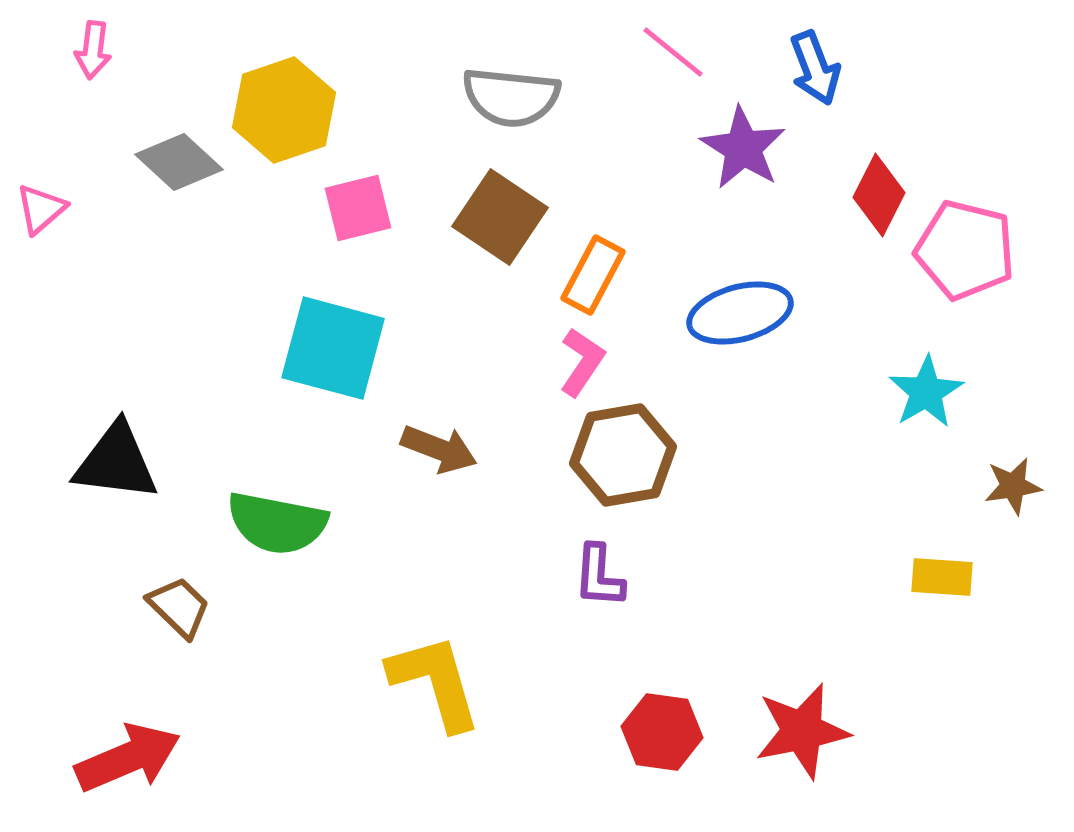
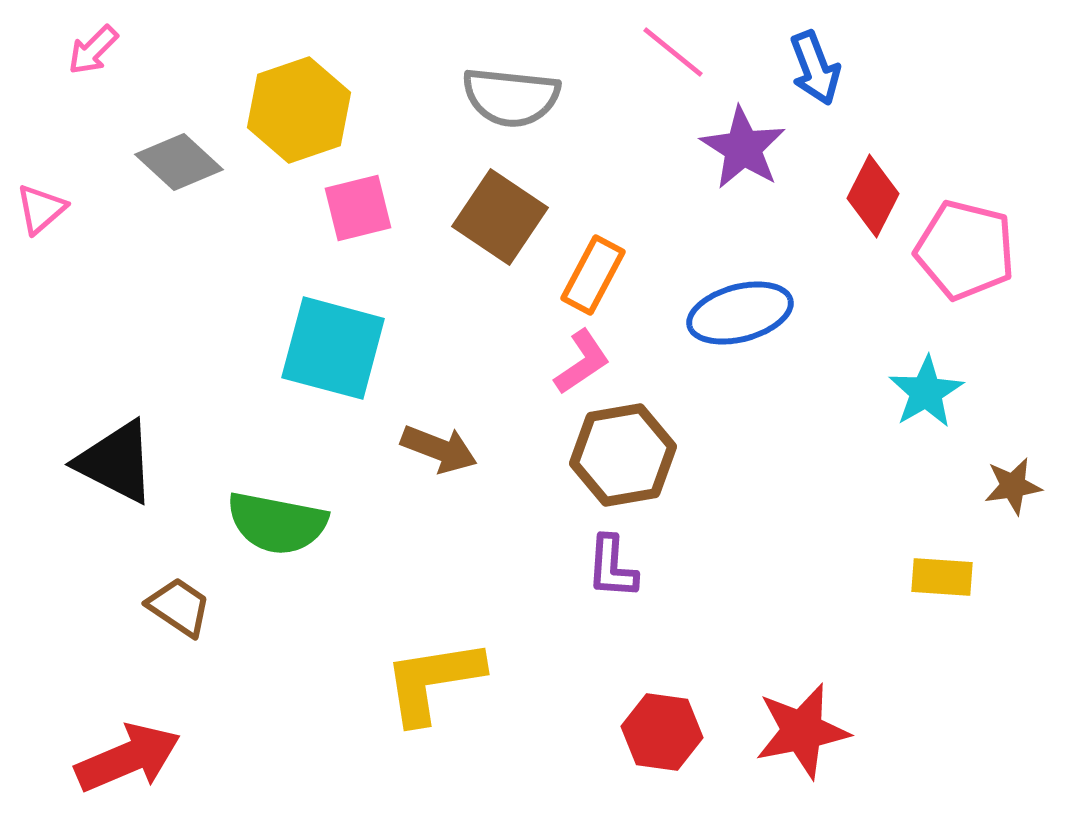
pink arrow: rotated 38 degrees clockwise
yellow hexagon: moved 15 px right
red diamond: moved 6 px left, 1 px down
pink L-shape: rotated 22 degrees clockwise
black triangle: rotated 20 degrees clockwise
purple L-shape: moved 13 px right, 9 px up
brown trapezoid: rotated 10 degrees counterclockwise
yellow L-shape: moved 2 px left, 1 px up; rotated 83 degrees counterclockwise
